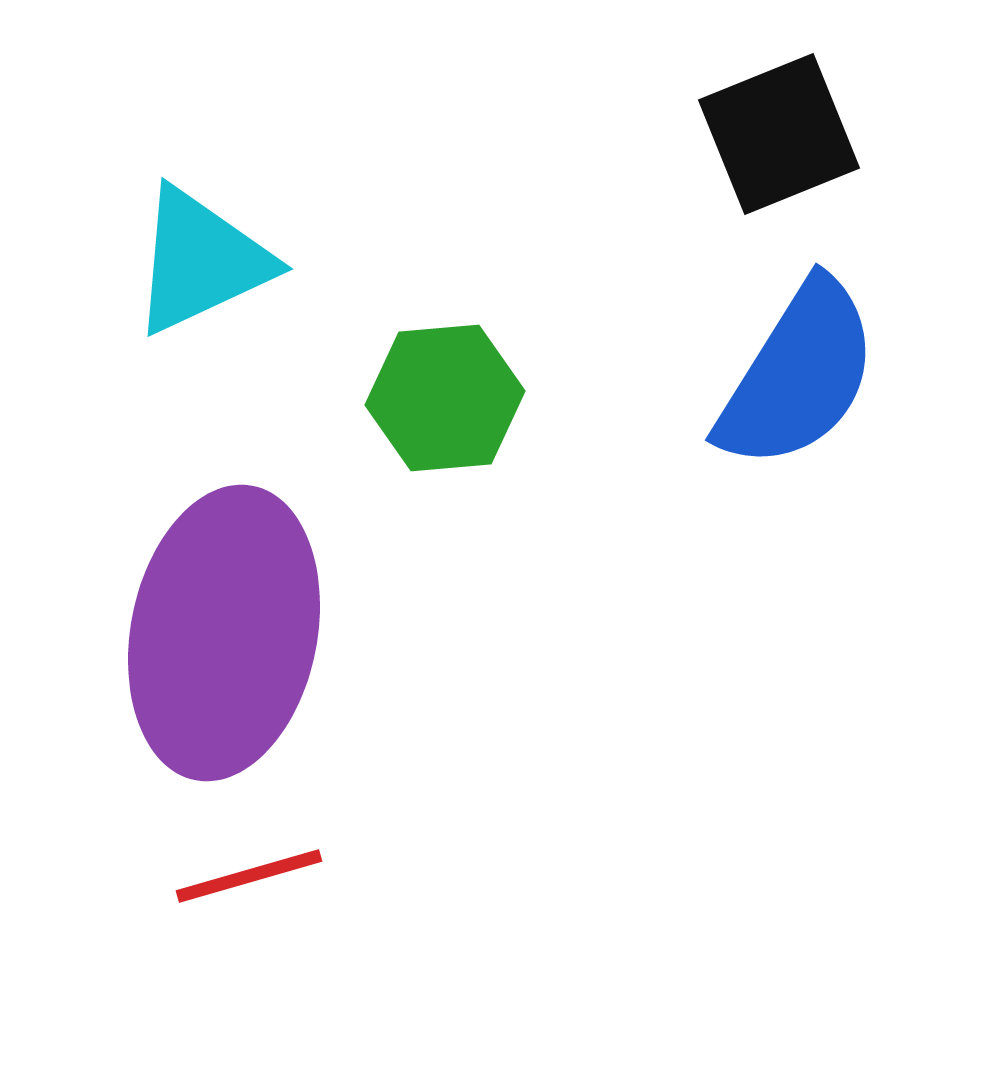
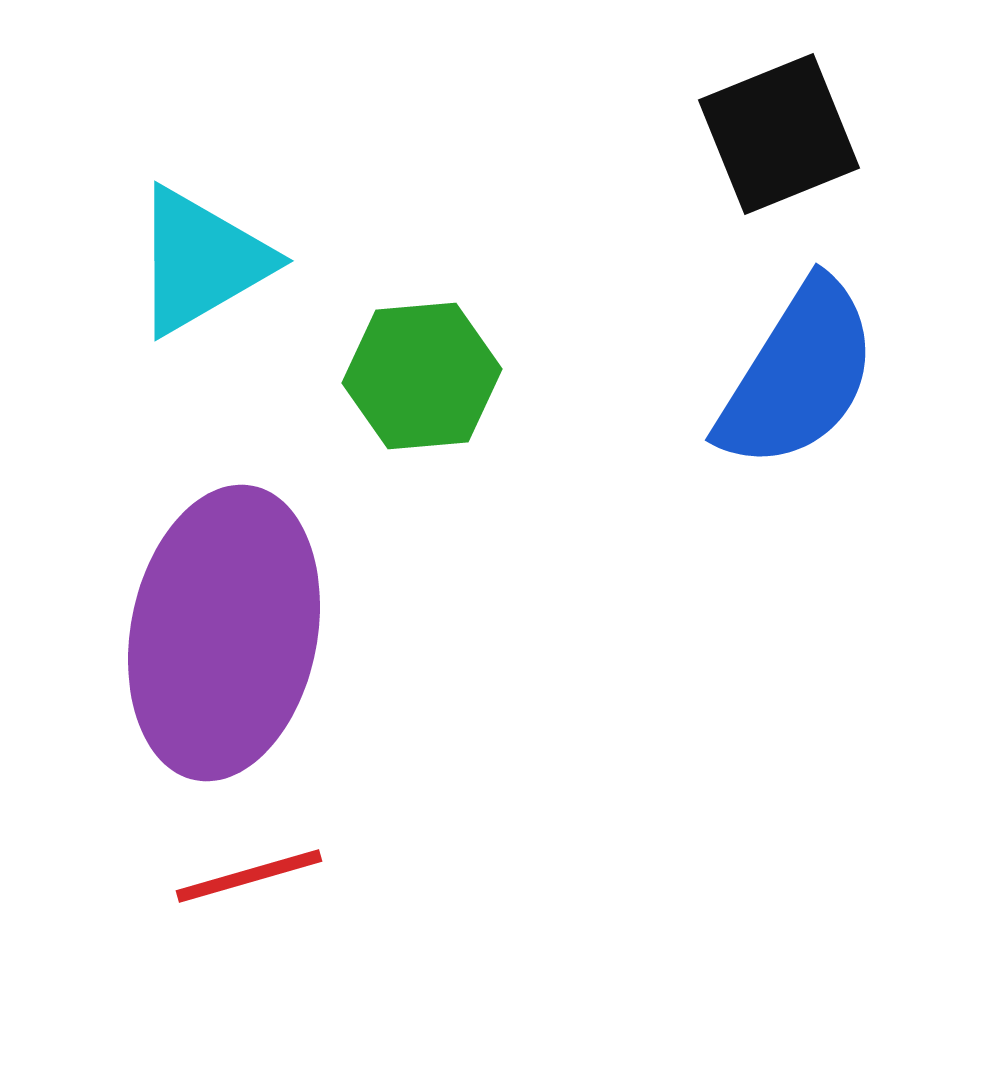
cyan triangle: rotated 5 degrees counterclockwise
green hexagon: moved 23 px left, 22 px up
